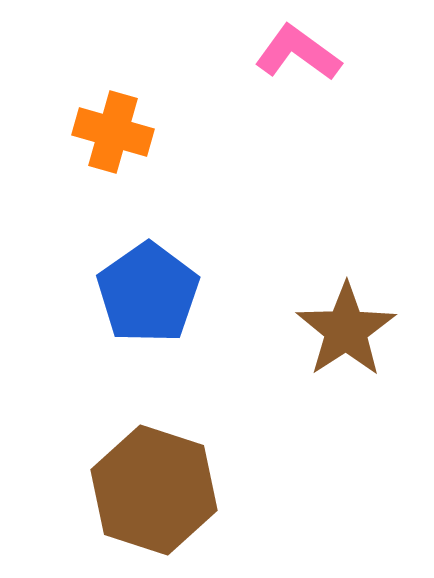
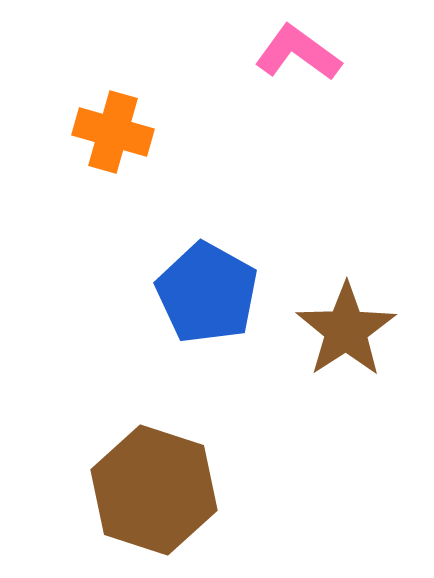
blue pentagon: moved 59 px right; rotated 8 degrees counterclockwise
